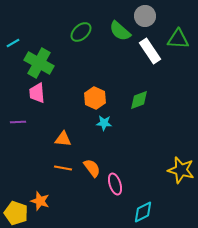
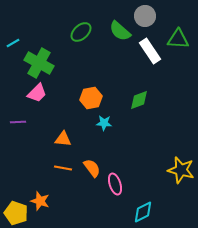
pink trapezoid: rotated 130 degrees counterclockwise
orange hexagon: moved 4 px left; rotated 25 degrees clockwise
